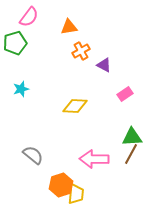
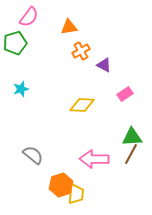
yellow diamond: moved 7 px right, 1 px up
